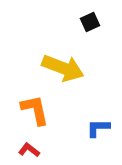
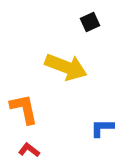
yellow arrow: moved 3 px right, 1 px up
orange L-shape: moved 11 px left, 1 px up
blue L-shape: moved 4 px right
